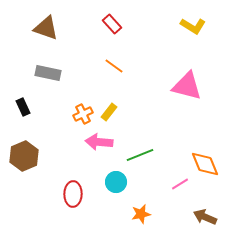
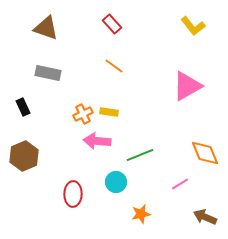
yellow L-shape: rotated 20 degrees clockwise
pink triangle: rotated 44 degrees counterclockwise
yellow rectangle: rotated 60 degrees clockwise
pink arrow: moved 2 px left, 1 px up
orange diamond: moved 11 px up
